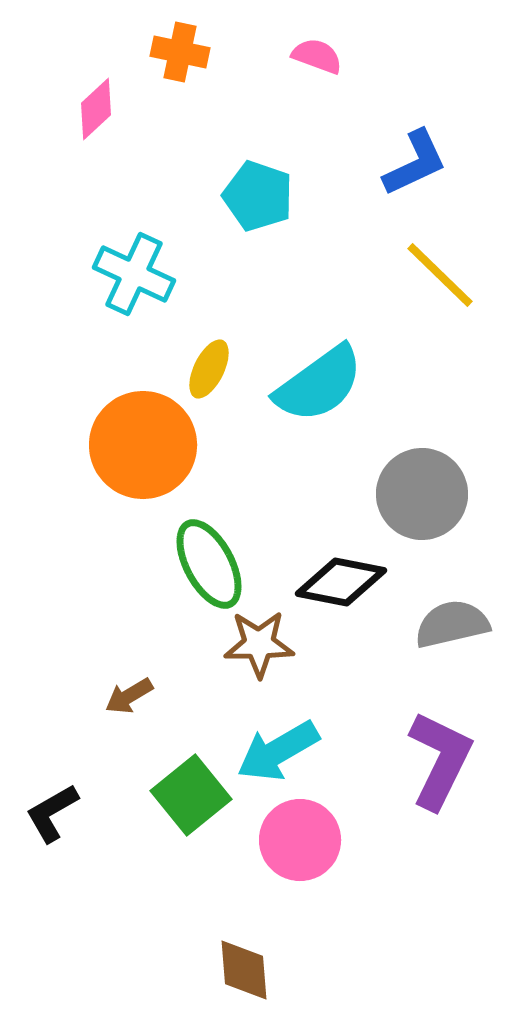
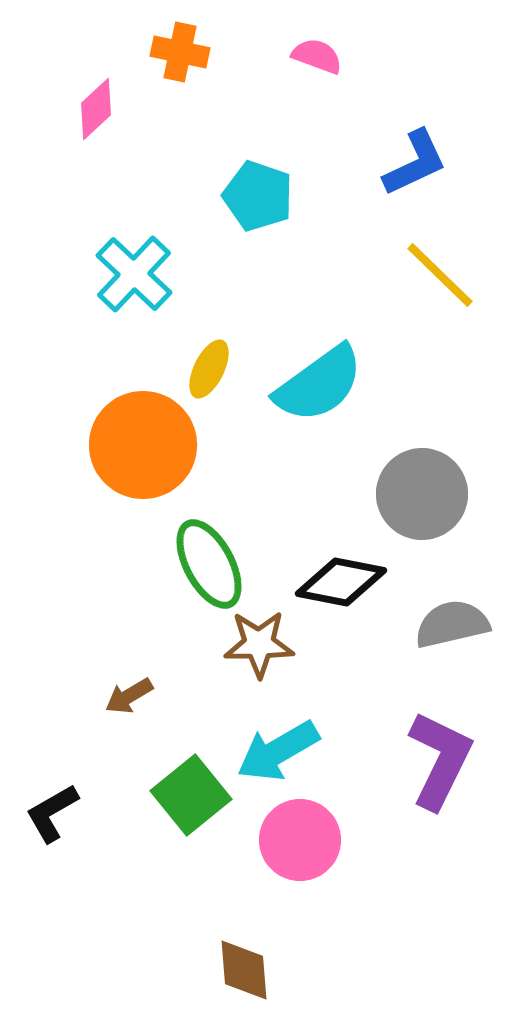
cyan cross: rotated 18 degrees clockwise
